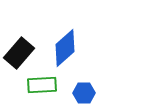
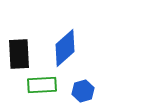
black rectangle: moved 1 px down; rotated 44 degrees counterclockwise
blue hexagon: moved 1 px left, 2 px up; rotated 15 degrees counterclockwise
